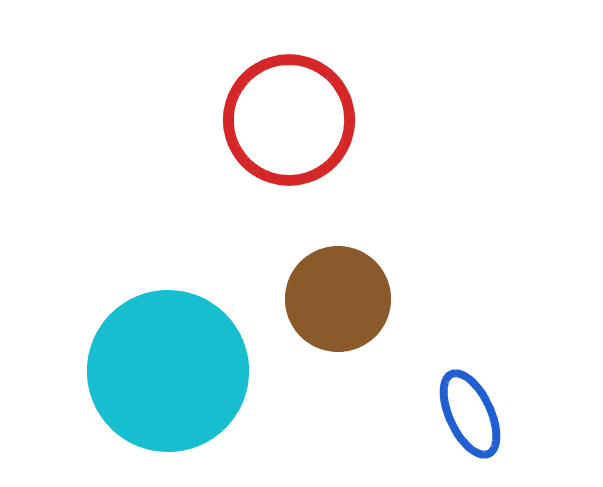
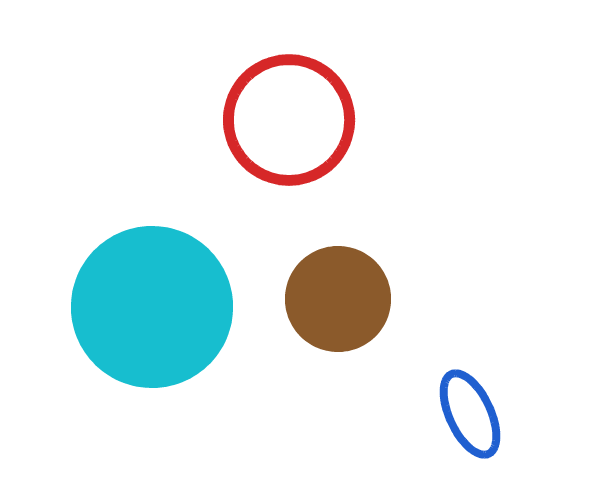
cyan circle: moved 16 px left, 64 px up
